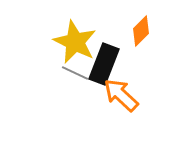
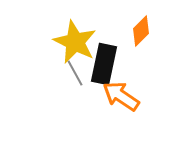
black rectangle: rotated 9 degrees counterclockwise
gray line: rotated 36 degrees clockwise
orange arrow: moved 1 px down; rotated 9 degrees counterclockwise
